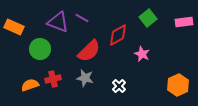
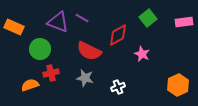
red semicircle: rotated 70 degrees clockwise
red cross: moved 2 px left, 6 px up
white cross: moved 1 px left, 1 px down; rotated 24 degrees clockwise
